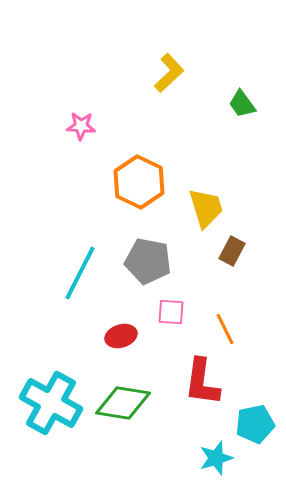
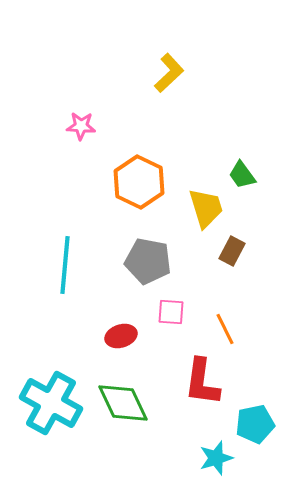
green trapezoid: moved 71 px down
cyan line: moved 15 px left, 8 px up; rotated 22 degrees counterclockwise
green diamond: rotated 56 degrees clockwise
